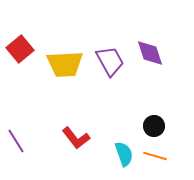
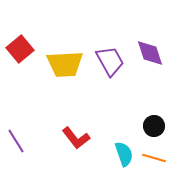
orange line: moved 1 px left, 2 px down
